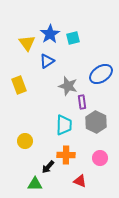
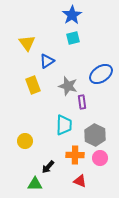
blue star: moved 22 px right, 19 px up
yellow rectangle: moved 14 px right
gray hexagon: moved 1 px left, 13 px down
orange cross: moved 9 px right
